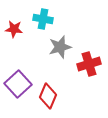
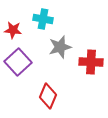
red star: moved 1 px left, 1 px down
red cross: moved 2 px right, 2 px up; rotated 20 degrees clockwise
purple square: moved 22 px up
